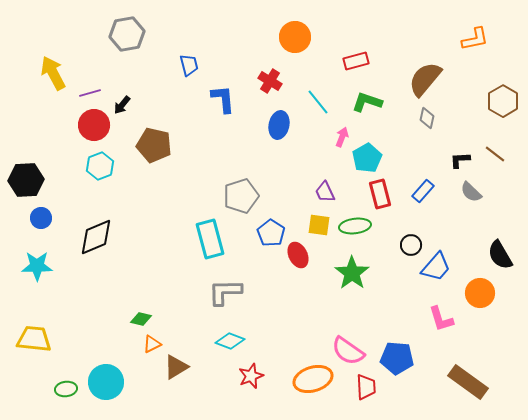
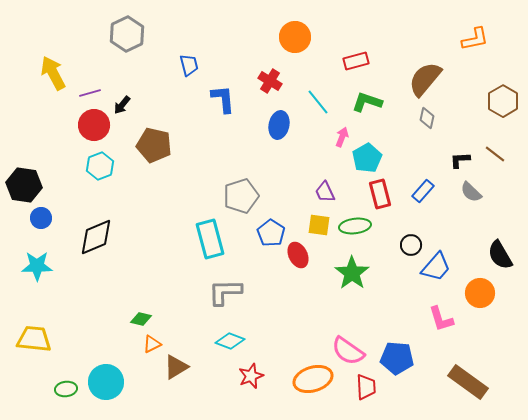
gray hexagon at (127, 34): rotated 16 degrees counterclockwise
black hexagon at (26, 180): moved 2 px left, 5 px down; rotated 12 degrees clockwise
